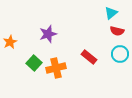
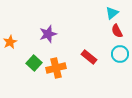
cyan triangle: moved 1 px right
red semicircle: rotated 48 degrees clockwise
